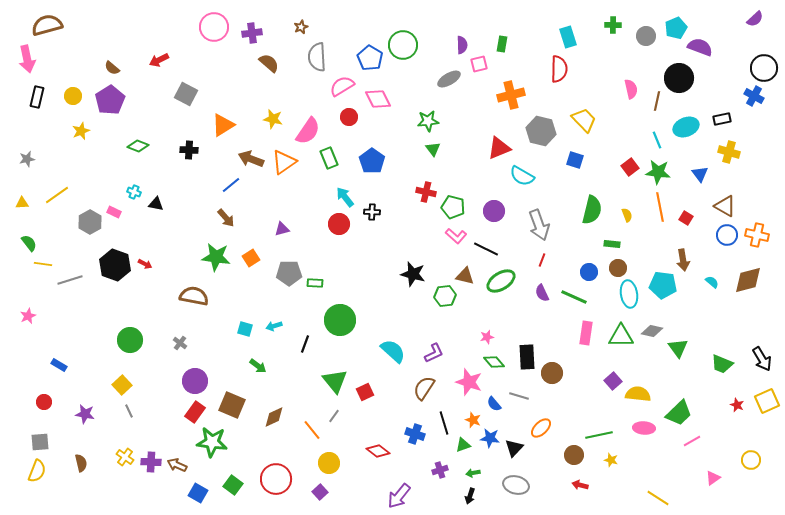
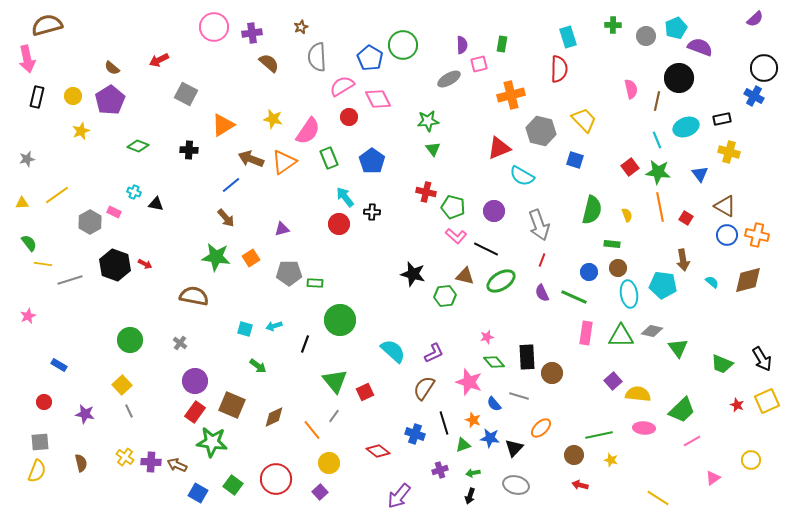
green trapezoid at (679, 413): moved 3 px right, 3 px up
